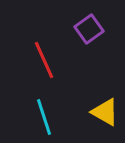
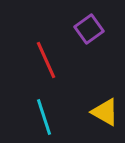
red line: moved 2 px right
